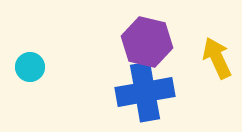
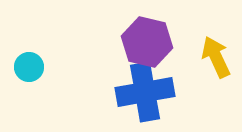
yellow arrow: moved 1 px left, 1 px up
cyan circle: moved 1 px left
